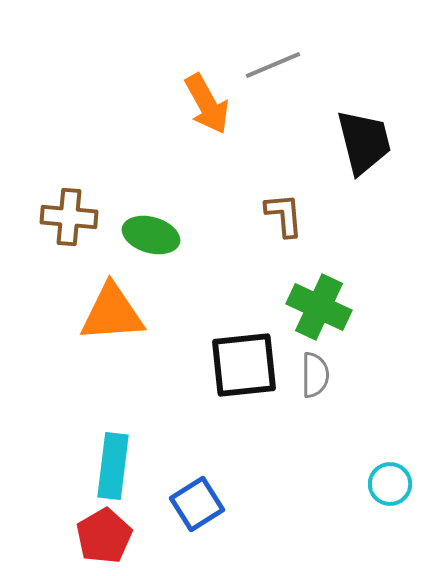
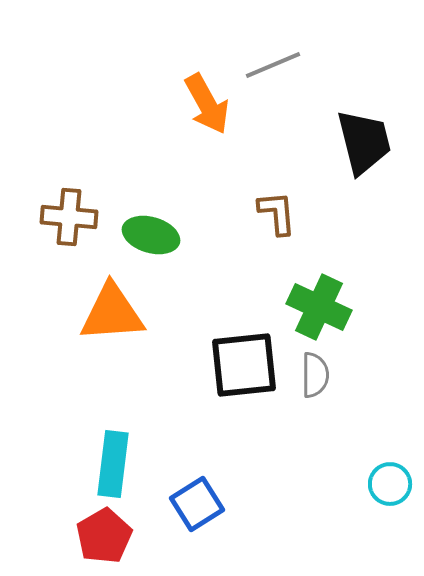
brown L-shape: moved 7 px left, 2 px up
cyan rectangle: moved 2 px up
